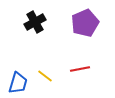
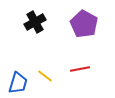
purple pentagon: moved 1 px left, 1 px down; rotated 20 degrees counterclockwise
